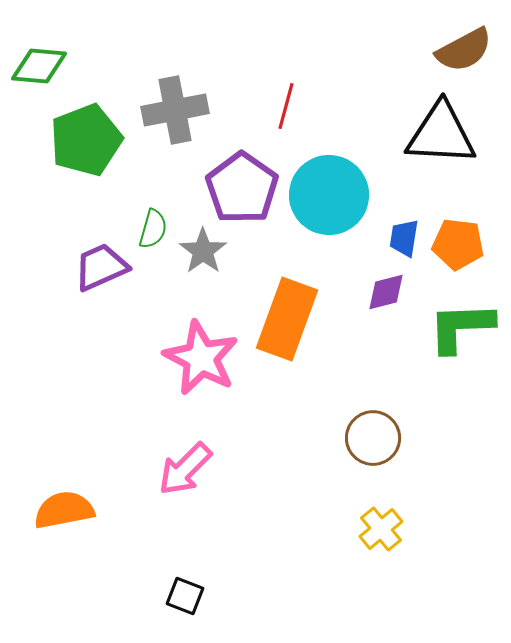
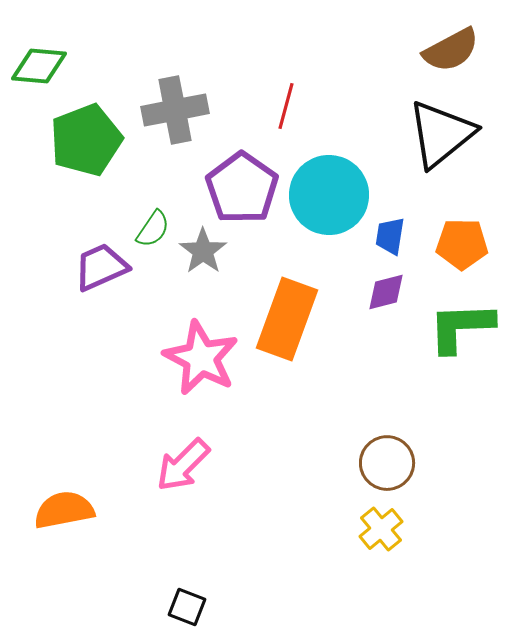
brown semicircle: moved 13 px left
black triangle: rotated 42 degrees counterclockwise
green semicircle: rotated 18 degrees clockwise
blue trapezoid: moved 14 px left, 2 px up
orange pentagon: moved 4 px right; rotated 6 degrees counterclockwise
brown circle: moved 14 px right, 25 px down
pink arrow: moved 2 px left, 4 px up
black square: moved 2 px right, 11 px down
